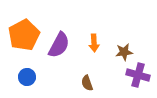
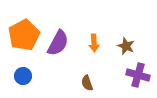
purple semicircle: moved 1 px left, 2 px up
brown star: moved 2 px right, 6 px up; rotated 30 degrees clockwise
blue circle: moved 4 px left, 1 px up
